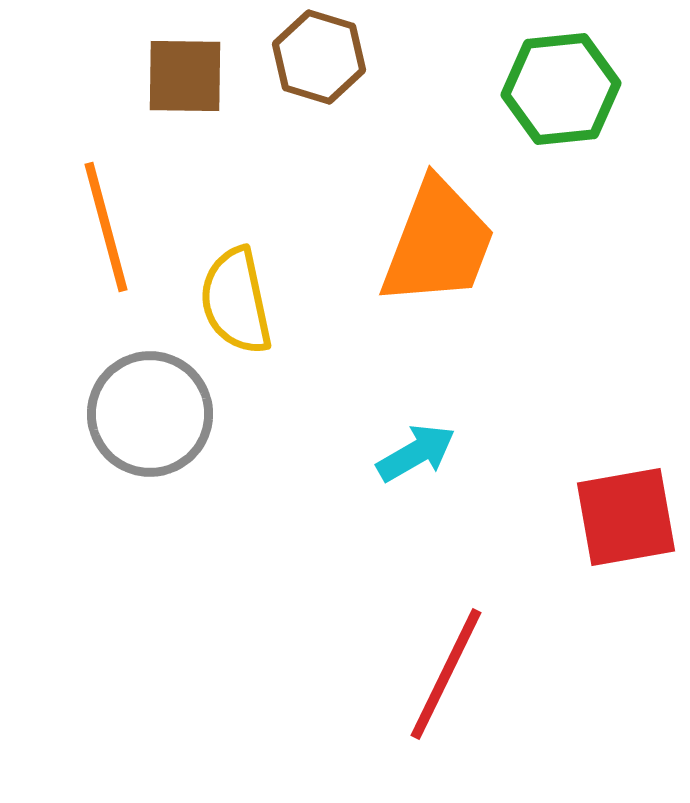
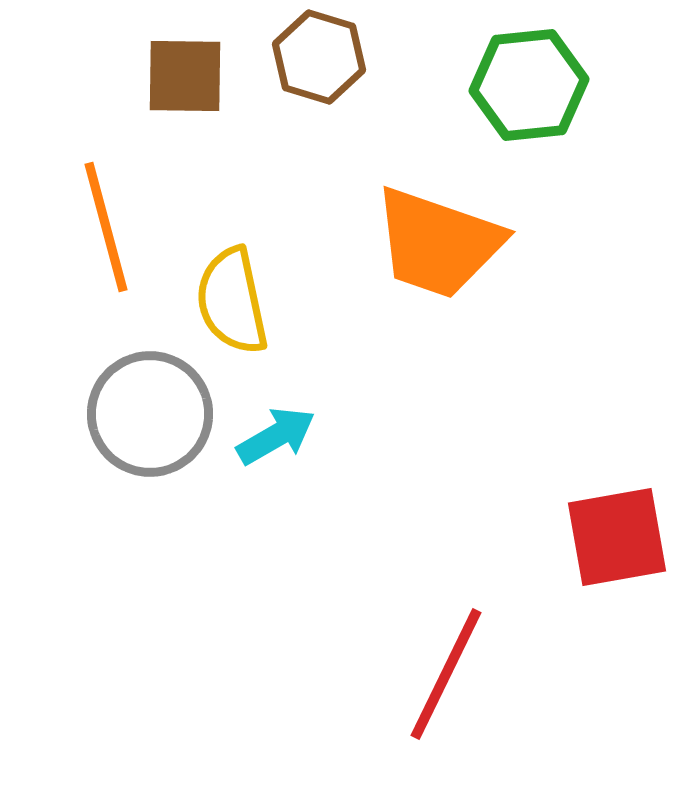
green hexagon: moved 32 px left, 4 px up
orange trapezoid: rotated 88 degrees clockwise
yellow semicircle: moved 4 px left
cyan arrow: moved 140 px left, 17 px up
red square: moved 9 px left, 20 px down
